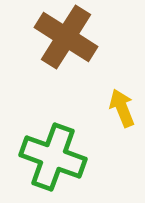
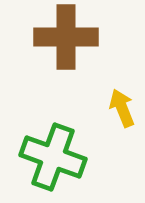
brown cross: rotated 32 degrees counterclockwise
